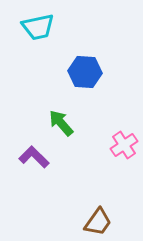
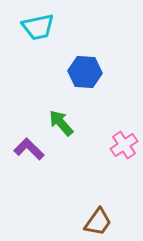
purple L-shape: moved 5 px left, 8 px up
